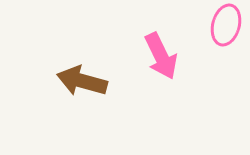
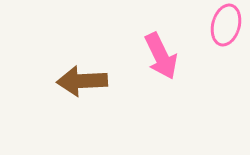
brown arrow: rotated 18 degrees counterclockwise
